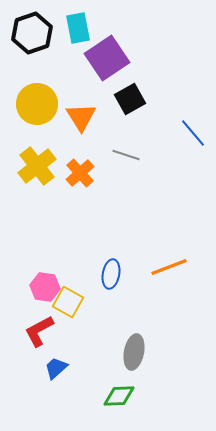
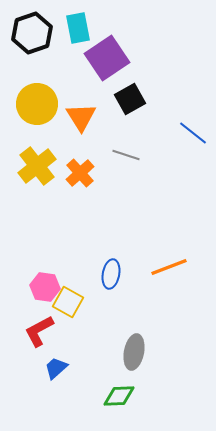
blue line: rotated 12 degrees counterclockwise
